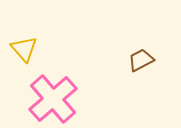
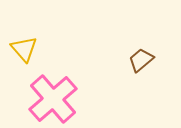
brown trapezoid: rotated 12 degrees counterclockwise
